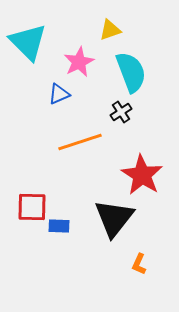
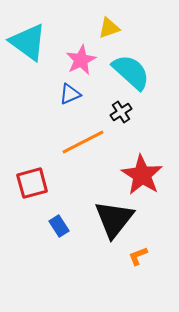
yellow triangle: moved 1 px left, 2 px up
cyan triangle: rotated 9 degrees counterclockwise
pink star: moved 2 px right, 2 px up
cyan semicircle: rotated 27 degrees counterclockwise
blue triangle: moved 11 px right
orange line: moved 3 px right; rotated 9 degrees counterclockwise
red square: moved 24 px up; rotated 16 degrees counterclockwise
black triangle: moved 1 px down
blue rectangle: rotated 55 degrees clockwise
orange L-shape: moved 1 px left, 8 px up; rotated 45 degrees clockwise
